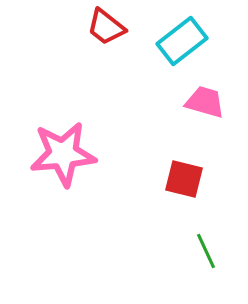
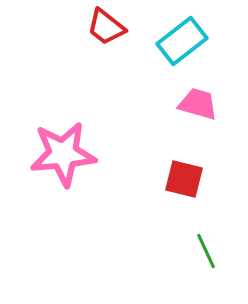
pink trapezoid: moved 7 px left, 2 px down
